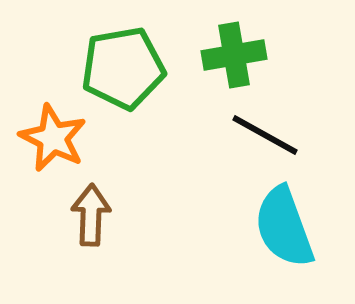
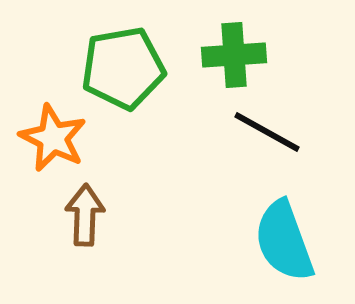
green cross: rotated 6 degrees clockwise
black line: moved 2 px right, 3 px up
brown arrow: moved 6 px left
cyan semicircle: moved 14 px down
